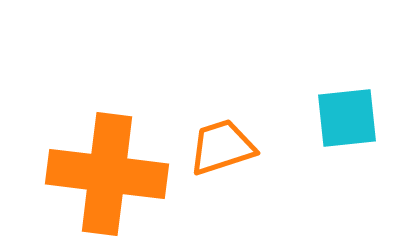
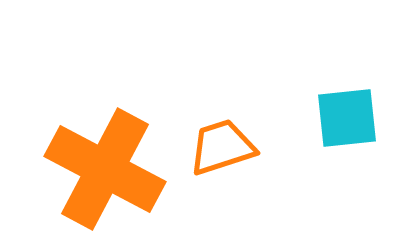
orange cross: moved 2 px left, 5 px up; rotated 21 degrees clockwise
